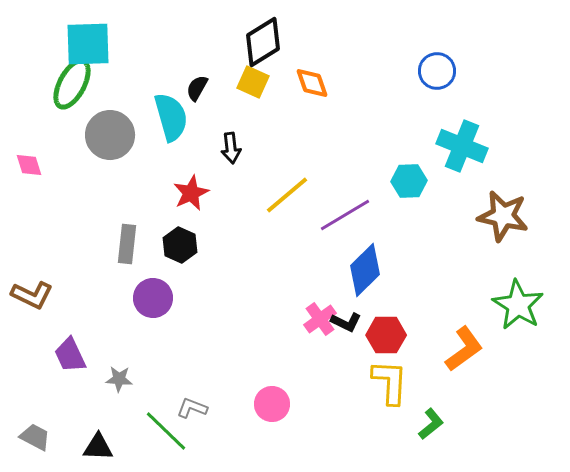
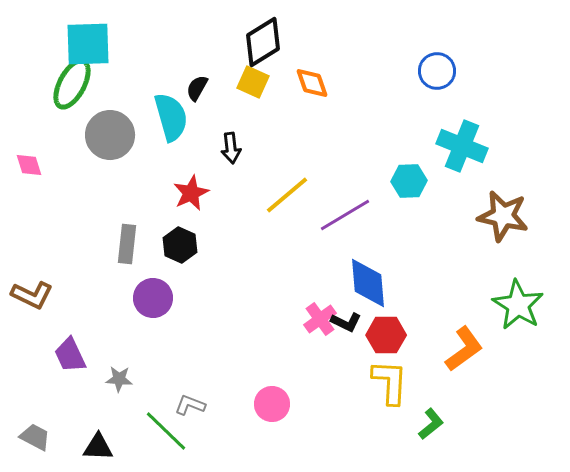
blue diamond: moved 3 px right, 13 px down; rotated 50 degrees counterclockwise
gray L-shape: moved 2 px left, 3 px up
